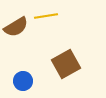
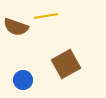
brown semicircle: rotated 50 degrees clockwise
blue circle: moved 1 px up
